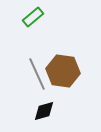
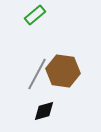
green rectangle: moved 2 px right, 2 px up
gray line: rotated 52 degrees clockwise
